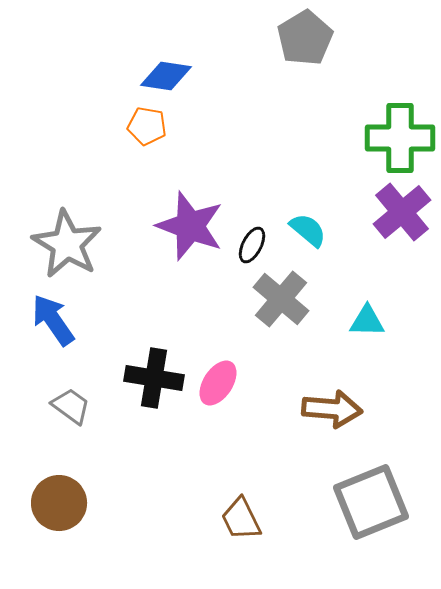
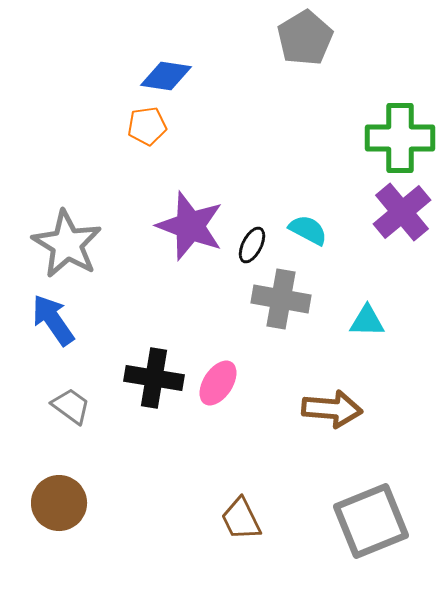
orange pentagon: rotated 18 degrees counterclockwise
cyan semicircle: rotated 12 degrees counterclockwise
gray cross: rotated 30 degrees counterclockwise
gray square: moved 19 px down
